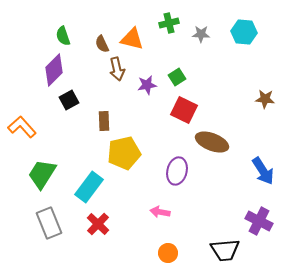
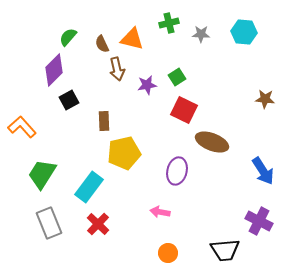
green semicircle: moved 5 px right, 1 px down; rotated 60 degrees clockwise
